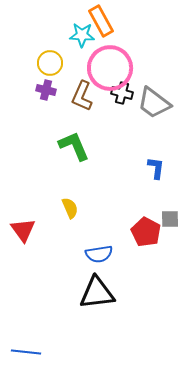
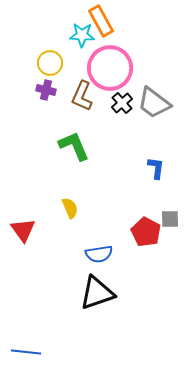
black cross: moved 10 px down; rotated 35 degrees clockwise
black triangle: rotated 12 degrees counterclockwise
